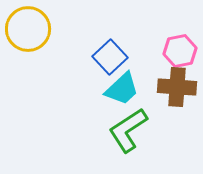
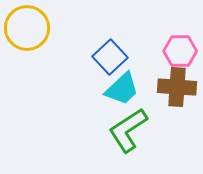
yellow circle: moved 1 px left, 1 px up
pink hexagon: rotated 12 degrees clockwise
